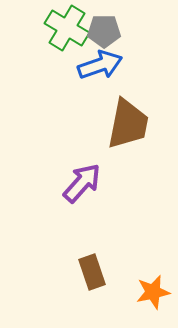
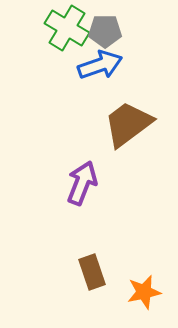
gray pentagon: moved 1 px right
brown trapezoid: rotated 138 degrees counterclockwise
purple arrow: rotated 21 degrees counterclockwise
orange star: moved 9 px left
